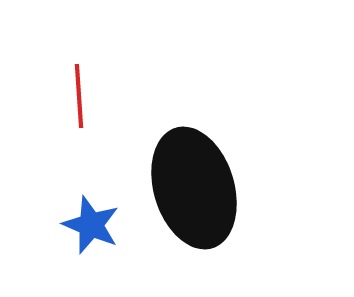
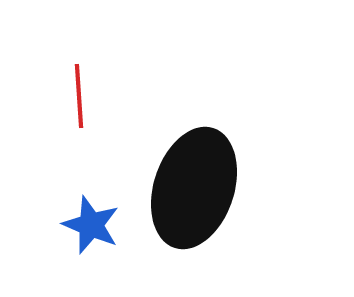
black ellipse: rotated 35 degrees clockwise
